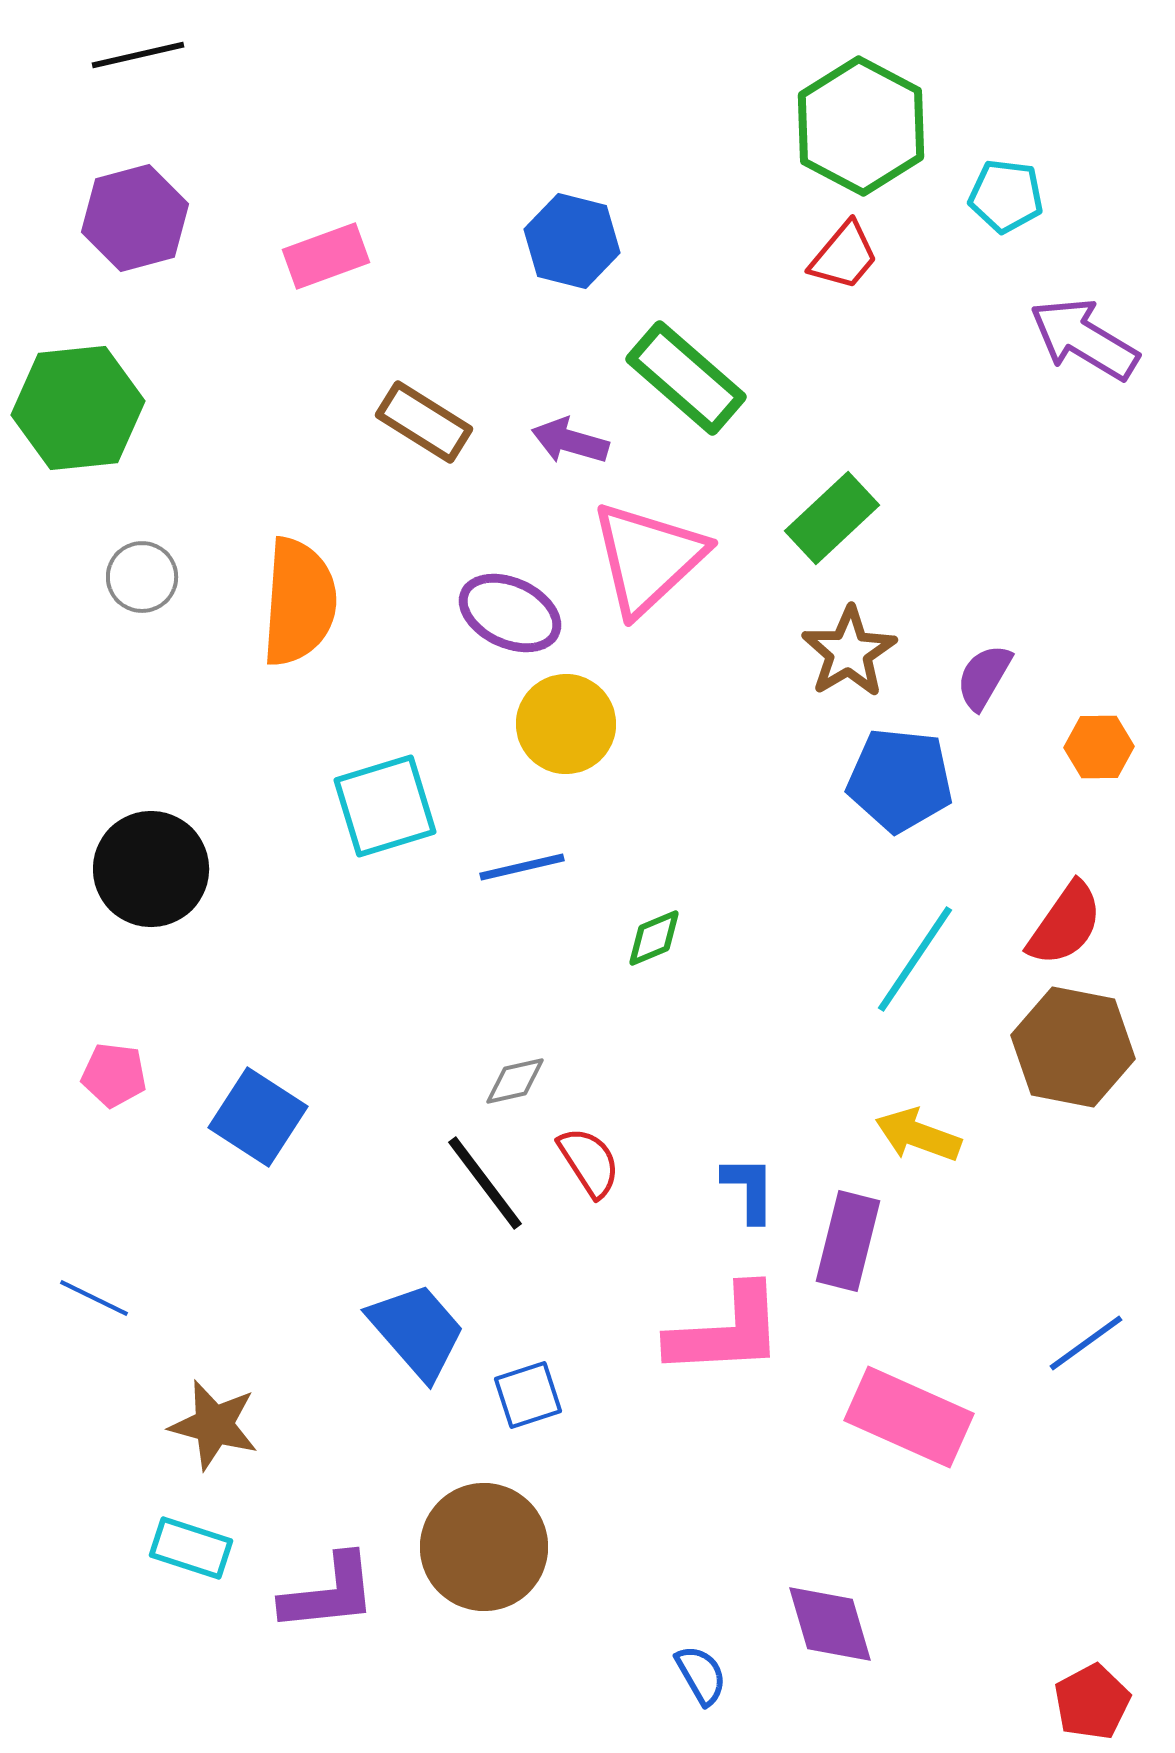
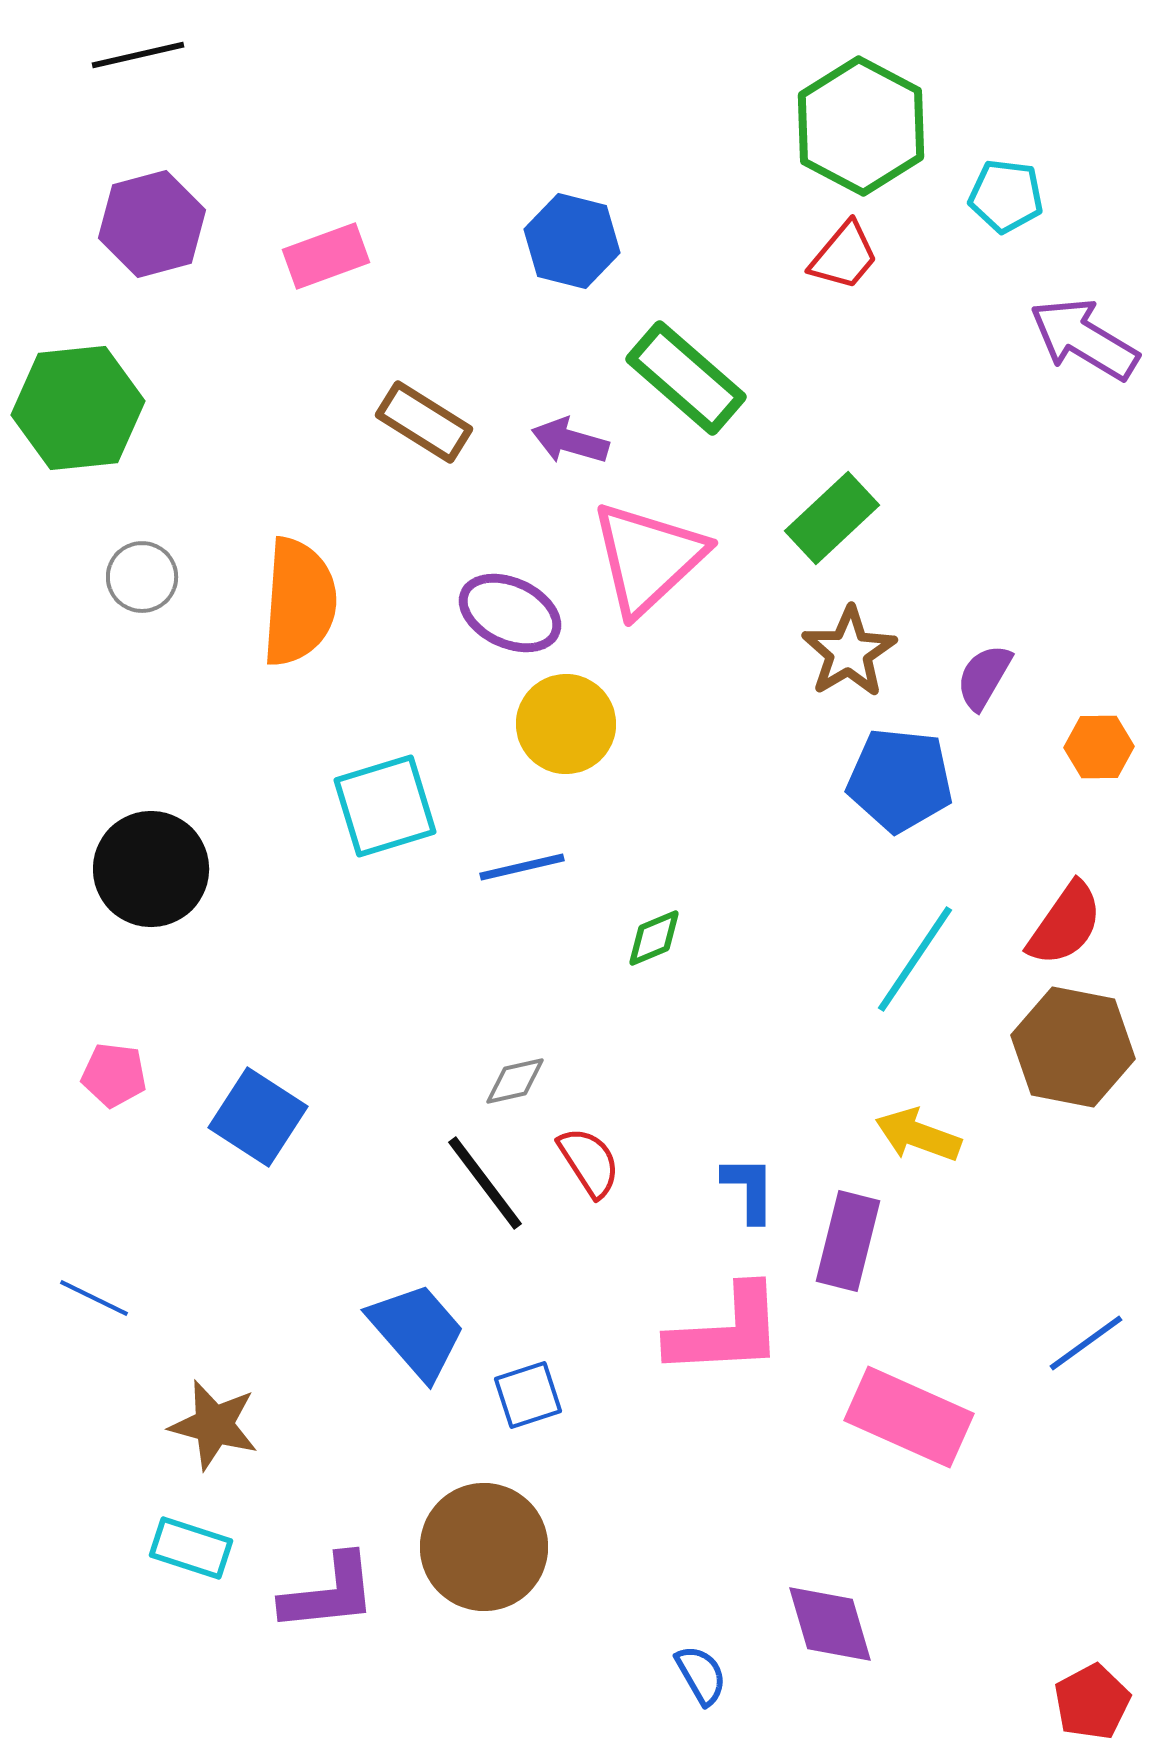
purple hexagon at (135, 218): moved 17 px right, 6 px down
